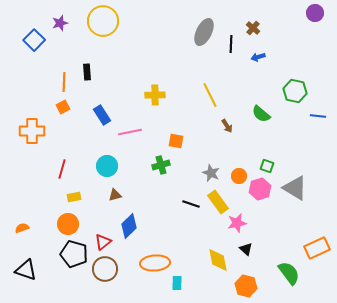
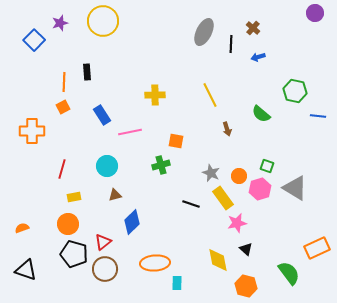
brown arrow at (227, 126): moved 3 px down; rotated 16 degrees clockwise
yellow rectangle at (218, 202): moved 5 px right, 4 px up
blue diamond at (129, 226): moved 3 px right, 4 px up
